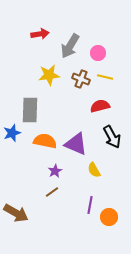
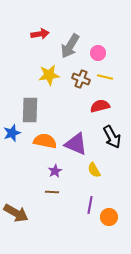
brown line: rotated 40 degrees clockwise
